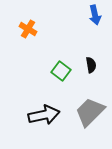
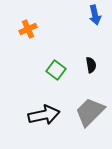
orange cross: rotated 36 degrees clockwise
green square: moved 5 px left, 1 px up
